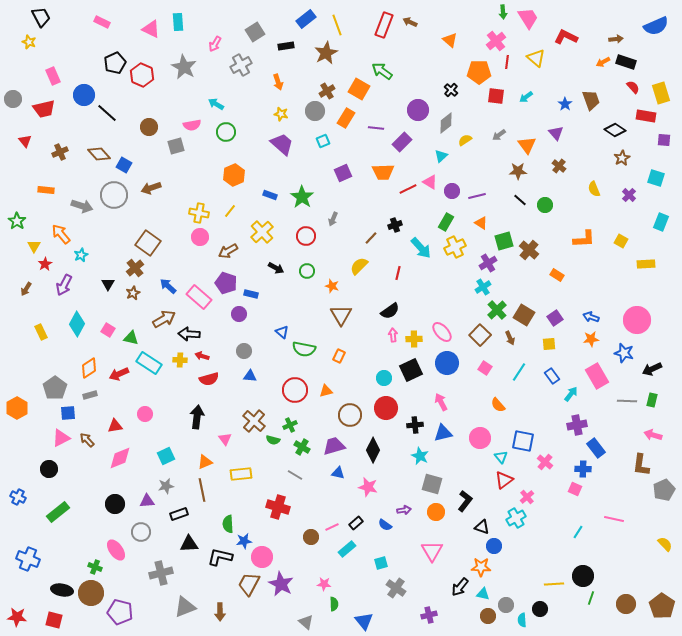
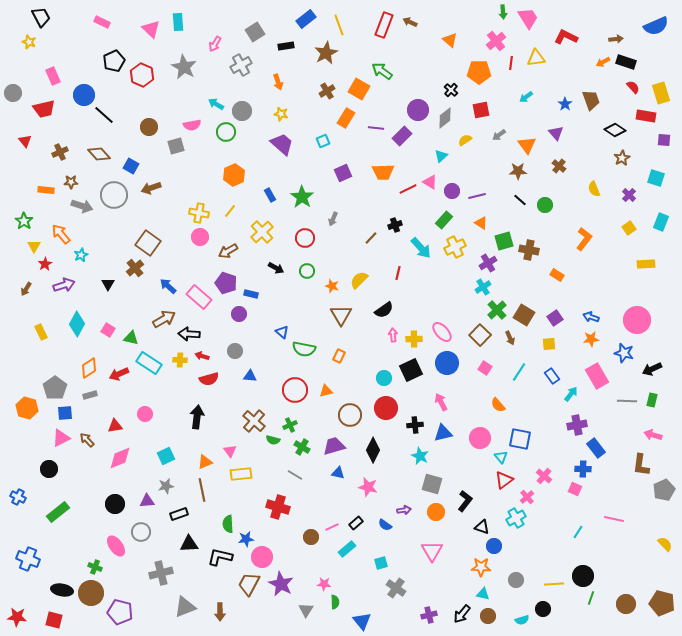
yellow line at (337, 25): moved 2 px right
pink triangle at (151, 29): rotated 18 degrees clockwise
yellow triangle at (536, 58): rotated 48 degrees counterclockwise
red line at (507, 62): moved 4 px right, 1 px down
black pentagon at (115, 63): moved 1 px left, 2 px up
red square at (496, 96): moved 15 px left, 14 px down; rotated 18 degrees counterclockwise
gray circle at (13, 99): moved 6 px up
gray circle at (315, 111): moved 73 px left
black line at (107, 113): moved 3 px left, 2 px down
gray diamond at (446, 123): moved 1 px left, 5 px up
purple rectangle at (402, 142): moved 6 px up
blue square at (124, 165): moved 7 px right, 1 px down
blue rectangle at (270, 195): rotated 40 degrees clockwise
green star at (17, 221): moved 7 px right
green rectangle at (446, 222): moved 2 px left, 2 px up; rotated 12 degrees clockwise
red circle at (306, 236): moved 1 px left, 2 px down
orange L-shape at (584, 239): rotated 50 degrees counterclockwise
yellow square at (621, 241): moved 8 px right, 13 px up; rotated 24 degrees clockwise
brown cross at (529, 250): rotated 30 degrees counterclockwise
yellow semicircle at (359, 266): moved 14 px down
purple arrow at (64, 285): rotated 135 degrees counterclockwise
brown star at (133, 293): moved 62 px left, 111 px up; rotated 24 degrees clockwise
black semicircle at (390, 311): moved 6 px left, 1 px up
gray circle at (244, 351): moved 9 px left
orange hexagon at (17, 408): moved 10 px right; rotated 15 degrees counterclockwise
blue square at (68, 413): moved 3 px left
pink triangle at (225, 439): moved 5 px right, 12 px down
blue square at (523, 441): moved 3 px left, 2 px up
pink cross at (545, 462): moved 1 px left, 14 px down
blue star at (244, 541): moved 2 px right, 2 px up
pink ellipse at (116, 550): moved 4 px up
black arrow at (460, 587): moved 2 px right, 27 px down
green semicircle at (334, 604): moved 1 px right, 2 px up
gray circle at (506, 605): moved 10 px right, 25 px up
brown pentagon at (662, 606): moved 3 px up; rotated 20 degrees counterclockwise
black circle at (540, 609): moved 3 px right
cyan semicircle at (522, 620): rotated 104 degrees counterclockwise
blue triangle at (364, 621): moved 2 px left
gray triangle at (306, 622): moved 12 px up; rotated 21 degrees clockwise
